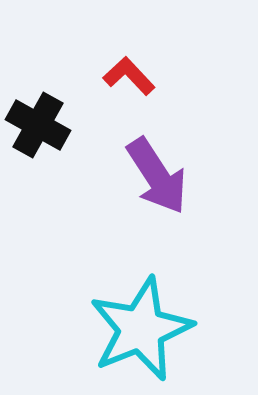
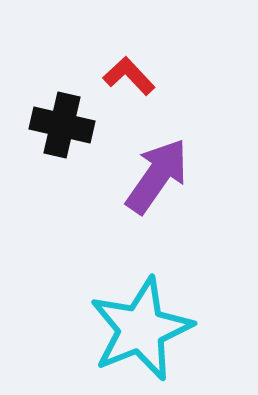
black cross: moved 24 px right; rotated 16 degrees counterclockwise
purple arrow: rotated 112 degrees counterclockwise
